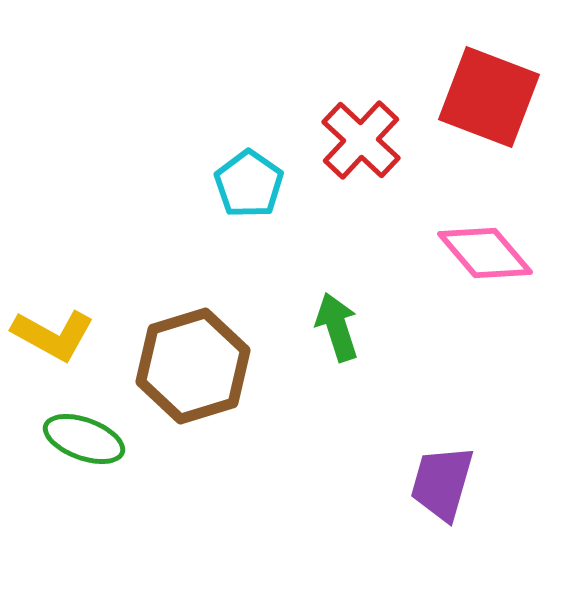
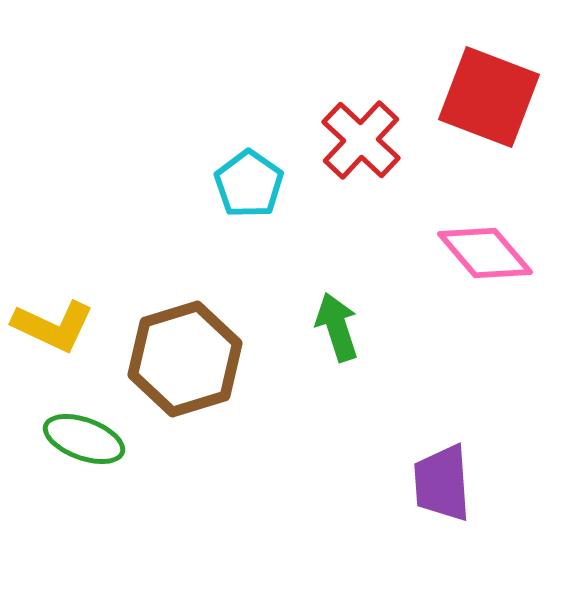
yellow L-shape: moved 9 px up; rotated 4 degrees counterclockwise
brown hexagon: moved 8 px left, 7 px up
purple trapezoid: rotated 20 degrees counterclockwise
